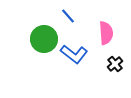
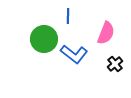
blue line: rotated 42 degrees clockwise
pink semicircle: rotated 25 degrees clockwise
